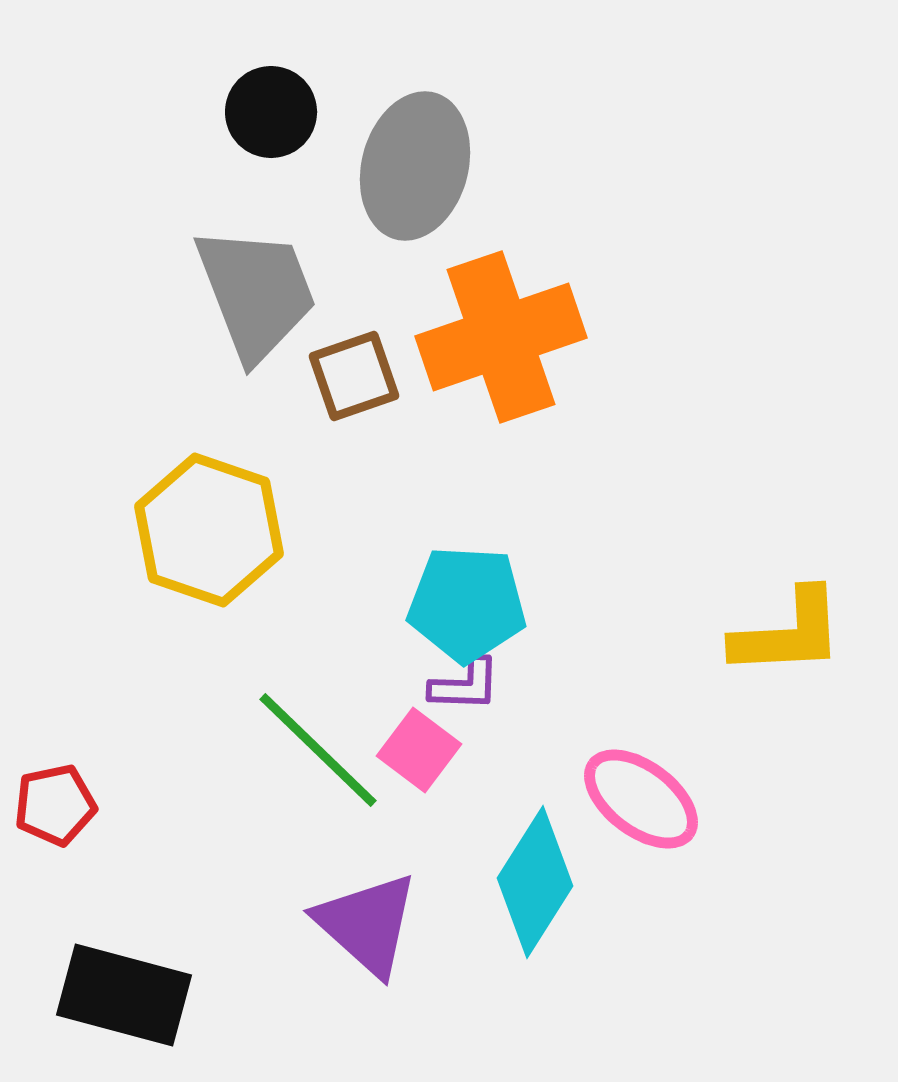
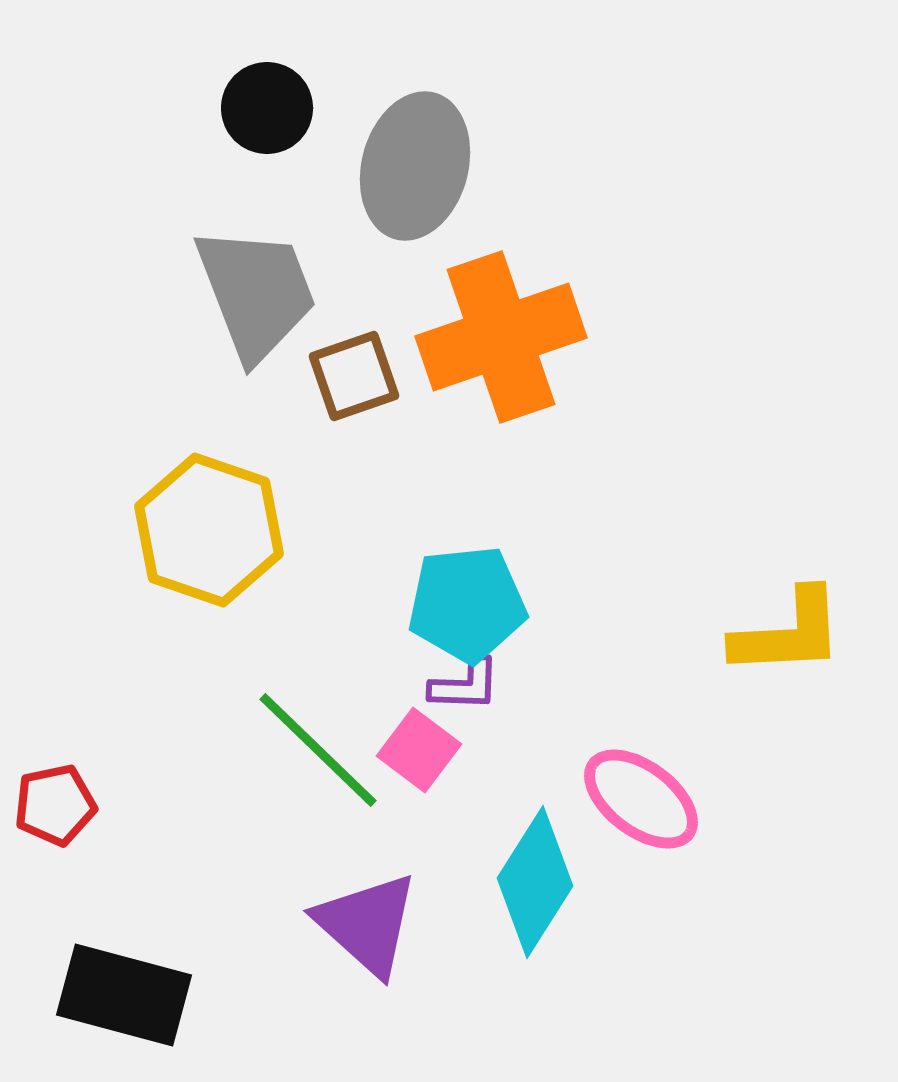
black circle: moved 4 px left, 4 px up
cyan pentagon: rotated 9 degrees counterclockwise
